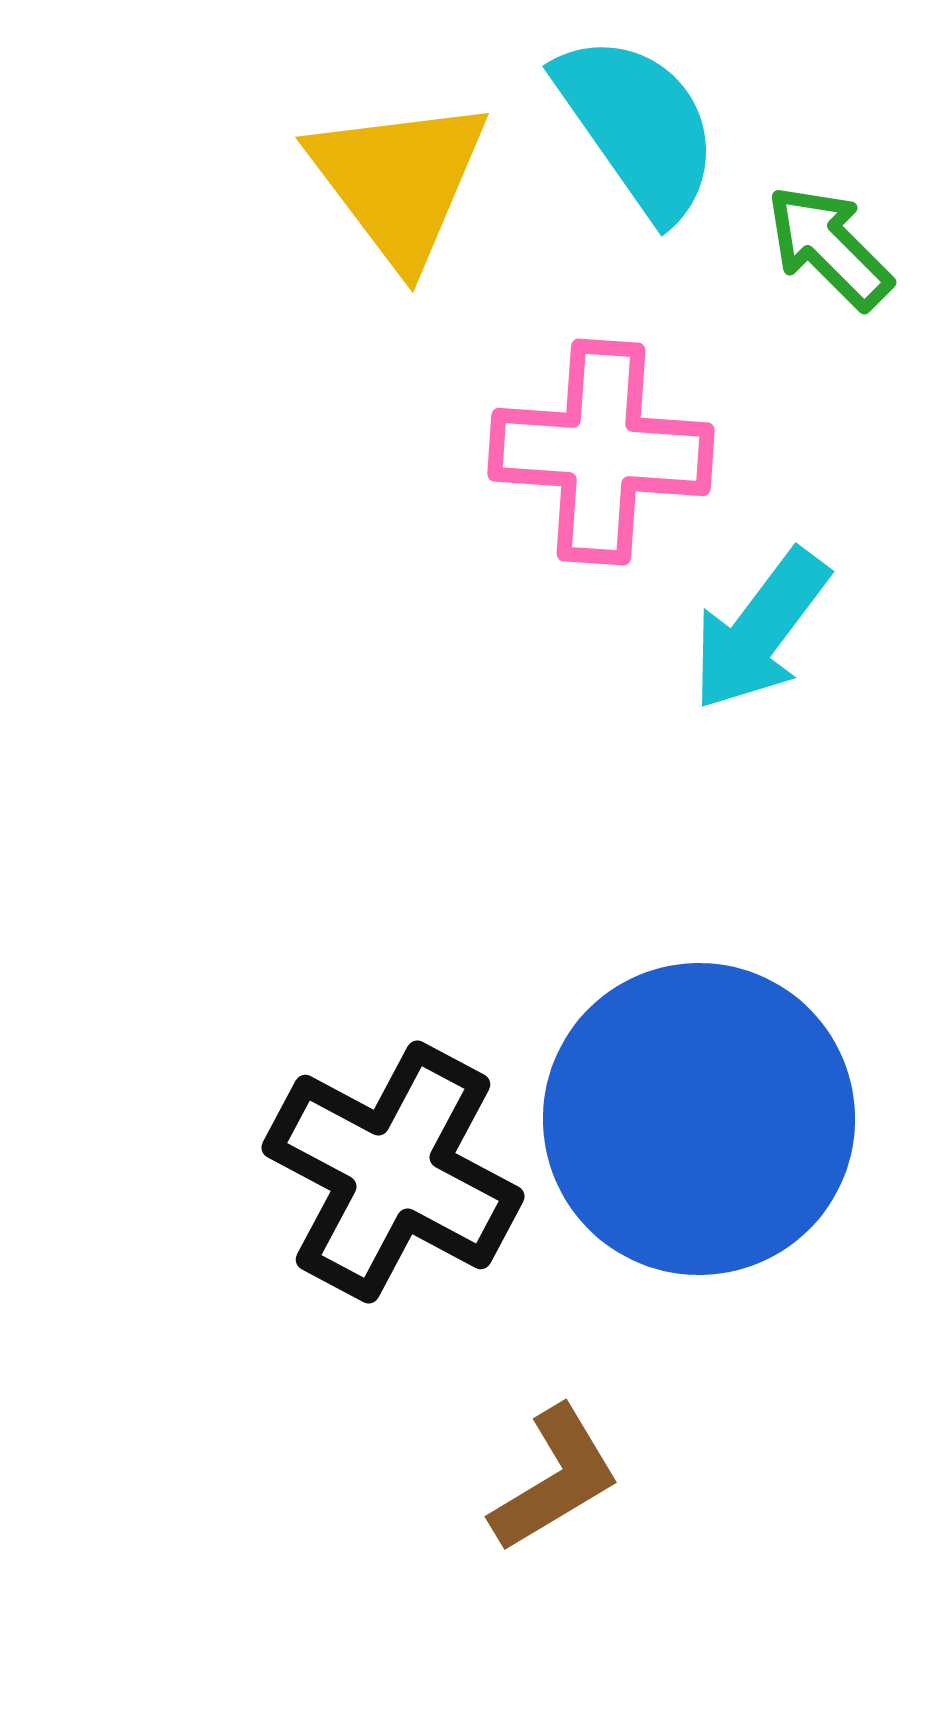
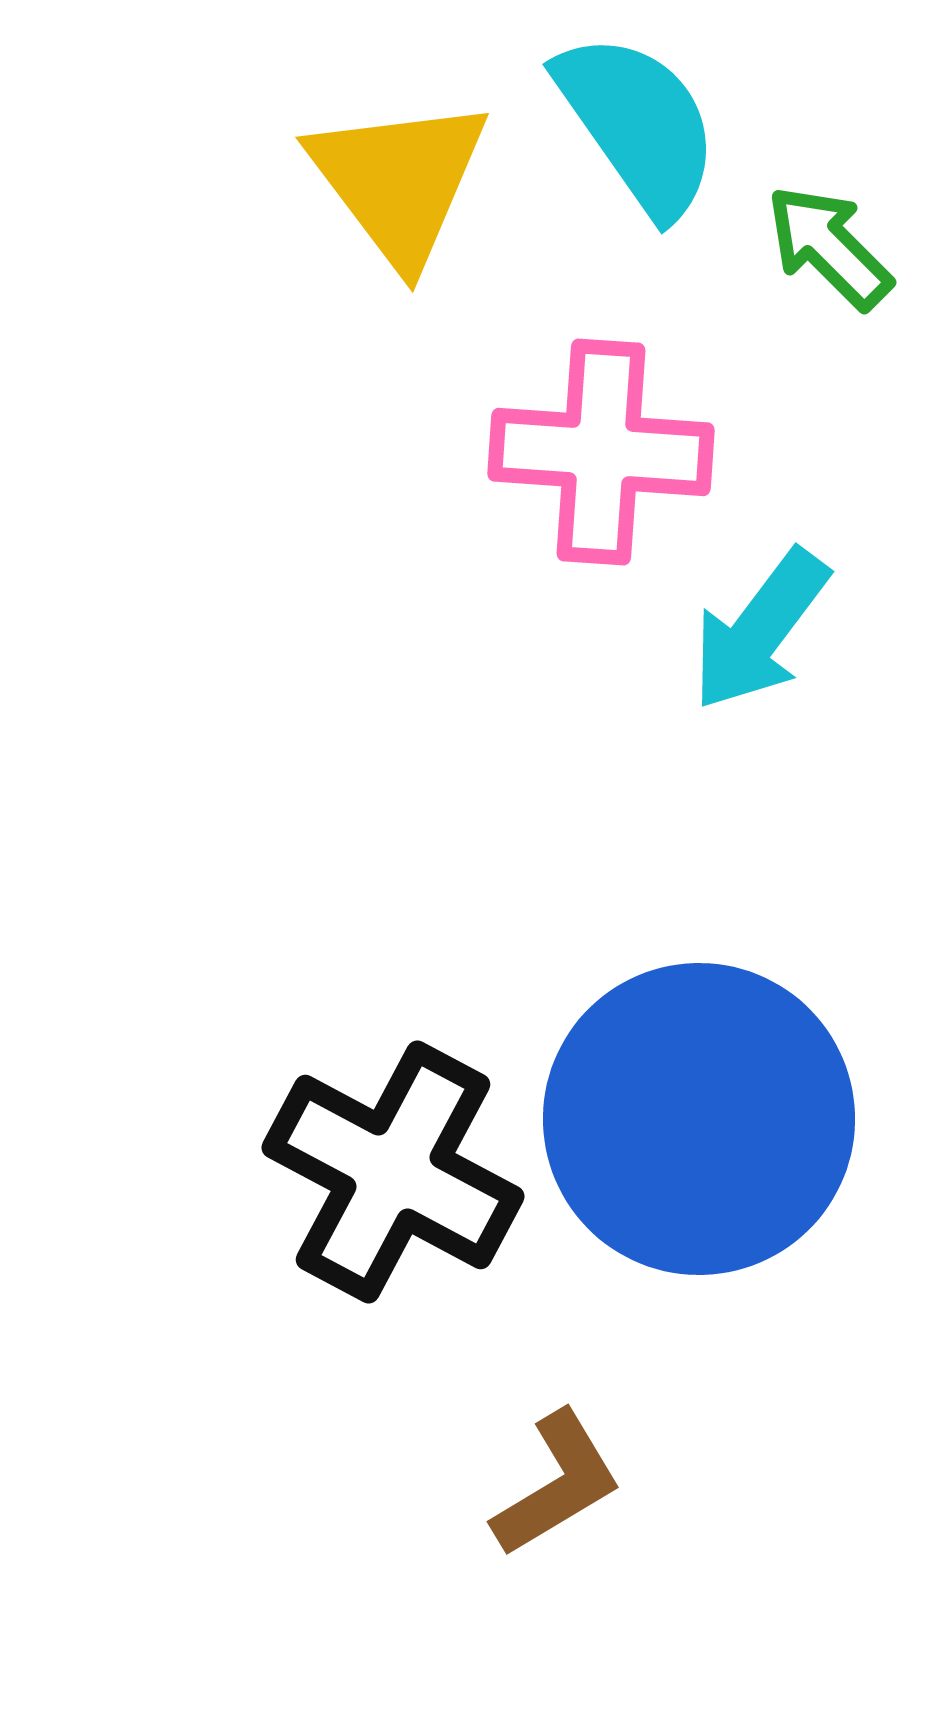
cyan semicircle: moved 2 px up
brown L-shape: moved 2 px right, 5 px down
